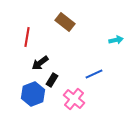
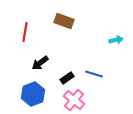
brown rectangle: moved 1 px left, 1 px up; rotated 18 degrees counterclockwise
red line: moved 2 px left, 5 px up
blue line: rotated 42 degrees clockwise
black rectangle: moved 15 px right, 2 px up; rotated 24 degrees clockwise
pink cross: moved 1 px down
